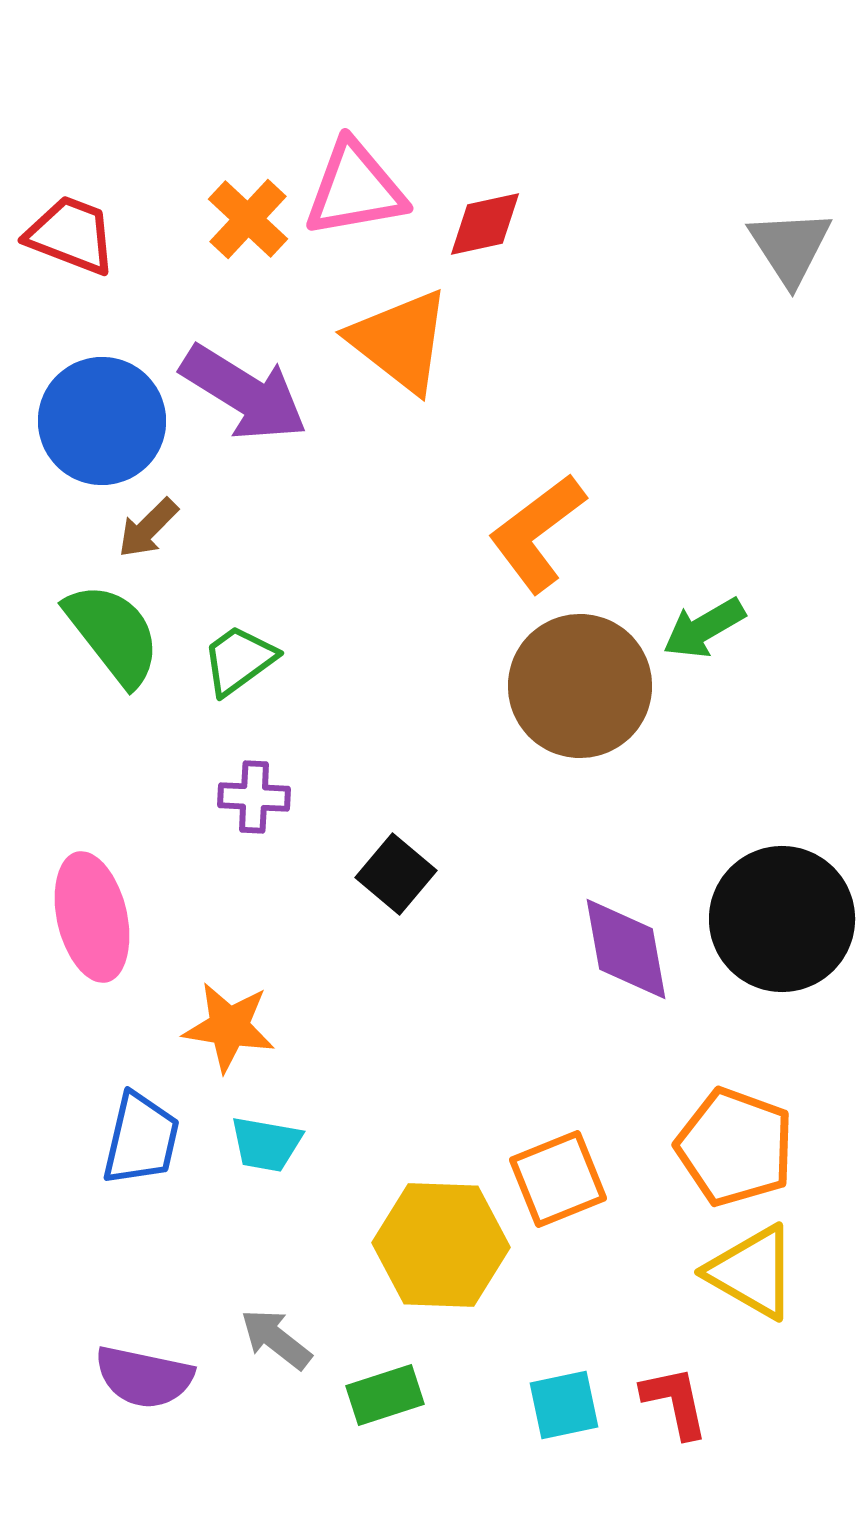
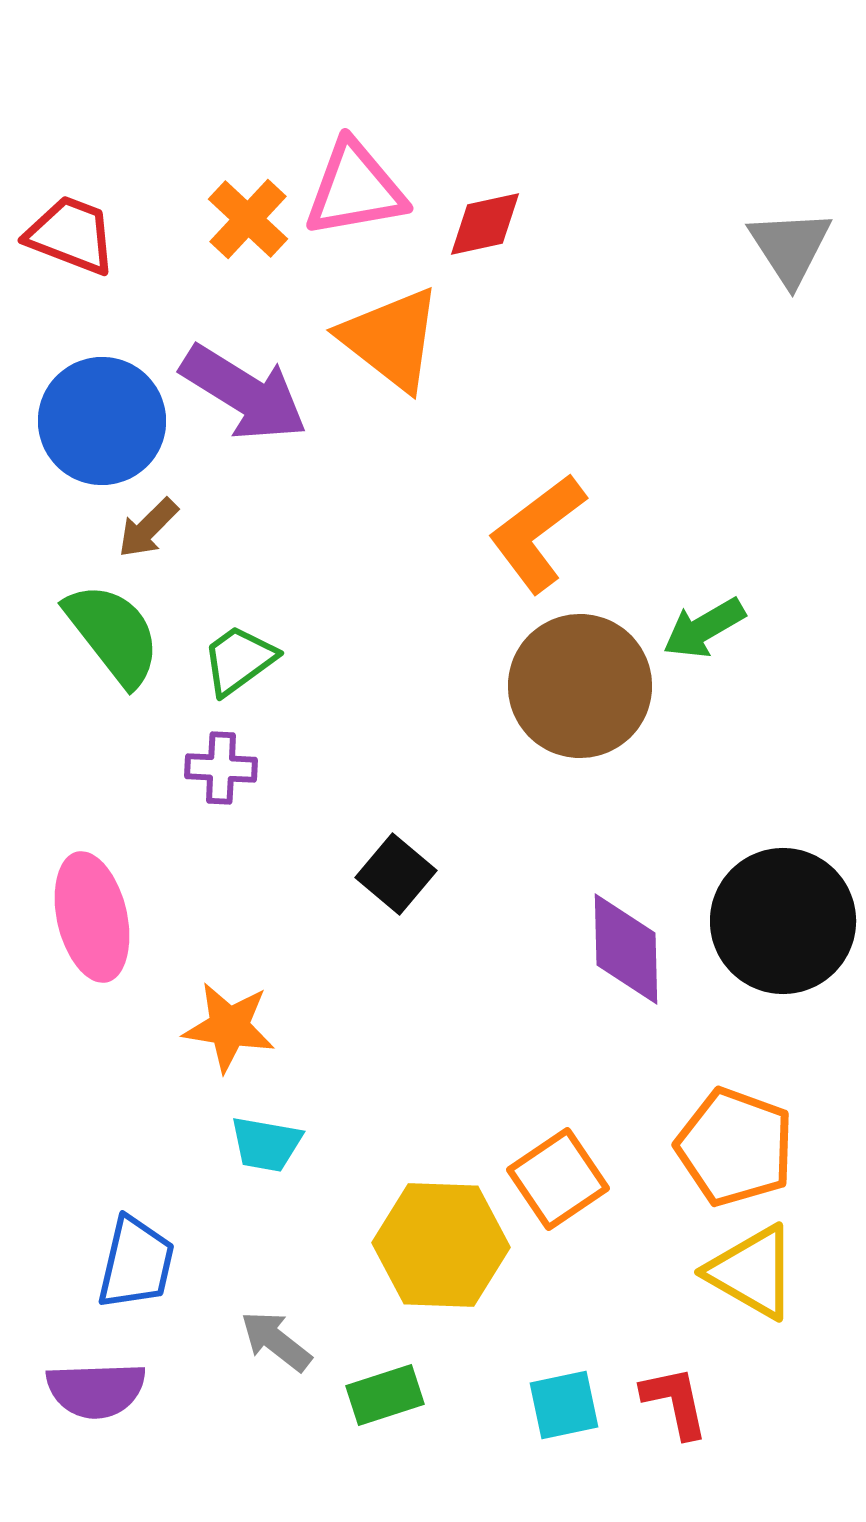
orange triangle: moved 9 px left, 2 px up
purple cross: moved 33 px left, 29 px up
black circle: moved 1 px right, 2 px down
purple diamond: rotated 9 degrees clockwise
blue trapezoid: moved 5 px left, 124 px down
orange square: rotated 12 degrees counterclockwise
gray arrow: moved 2 px down
purple semicircle: moved 48 px left, 13 px down; rotated 14 degrees counterclockwise
